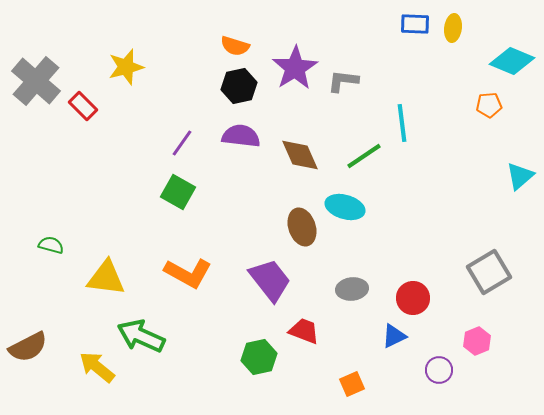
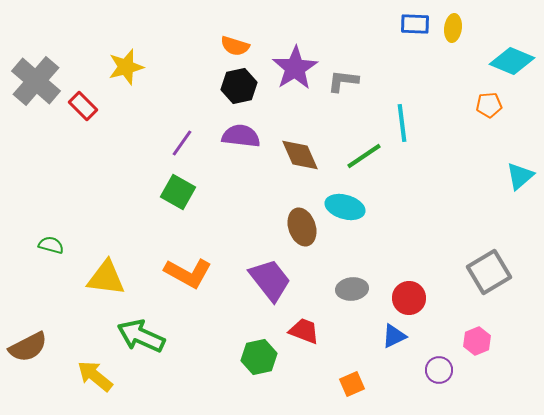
red circle: moved 4 px left
yellow arrow: moved 2 px left, 9 px down
